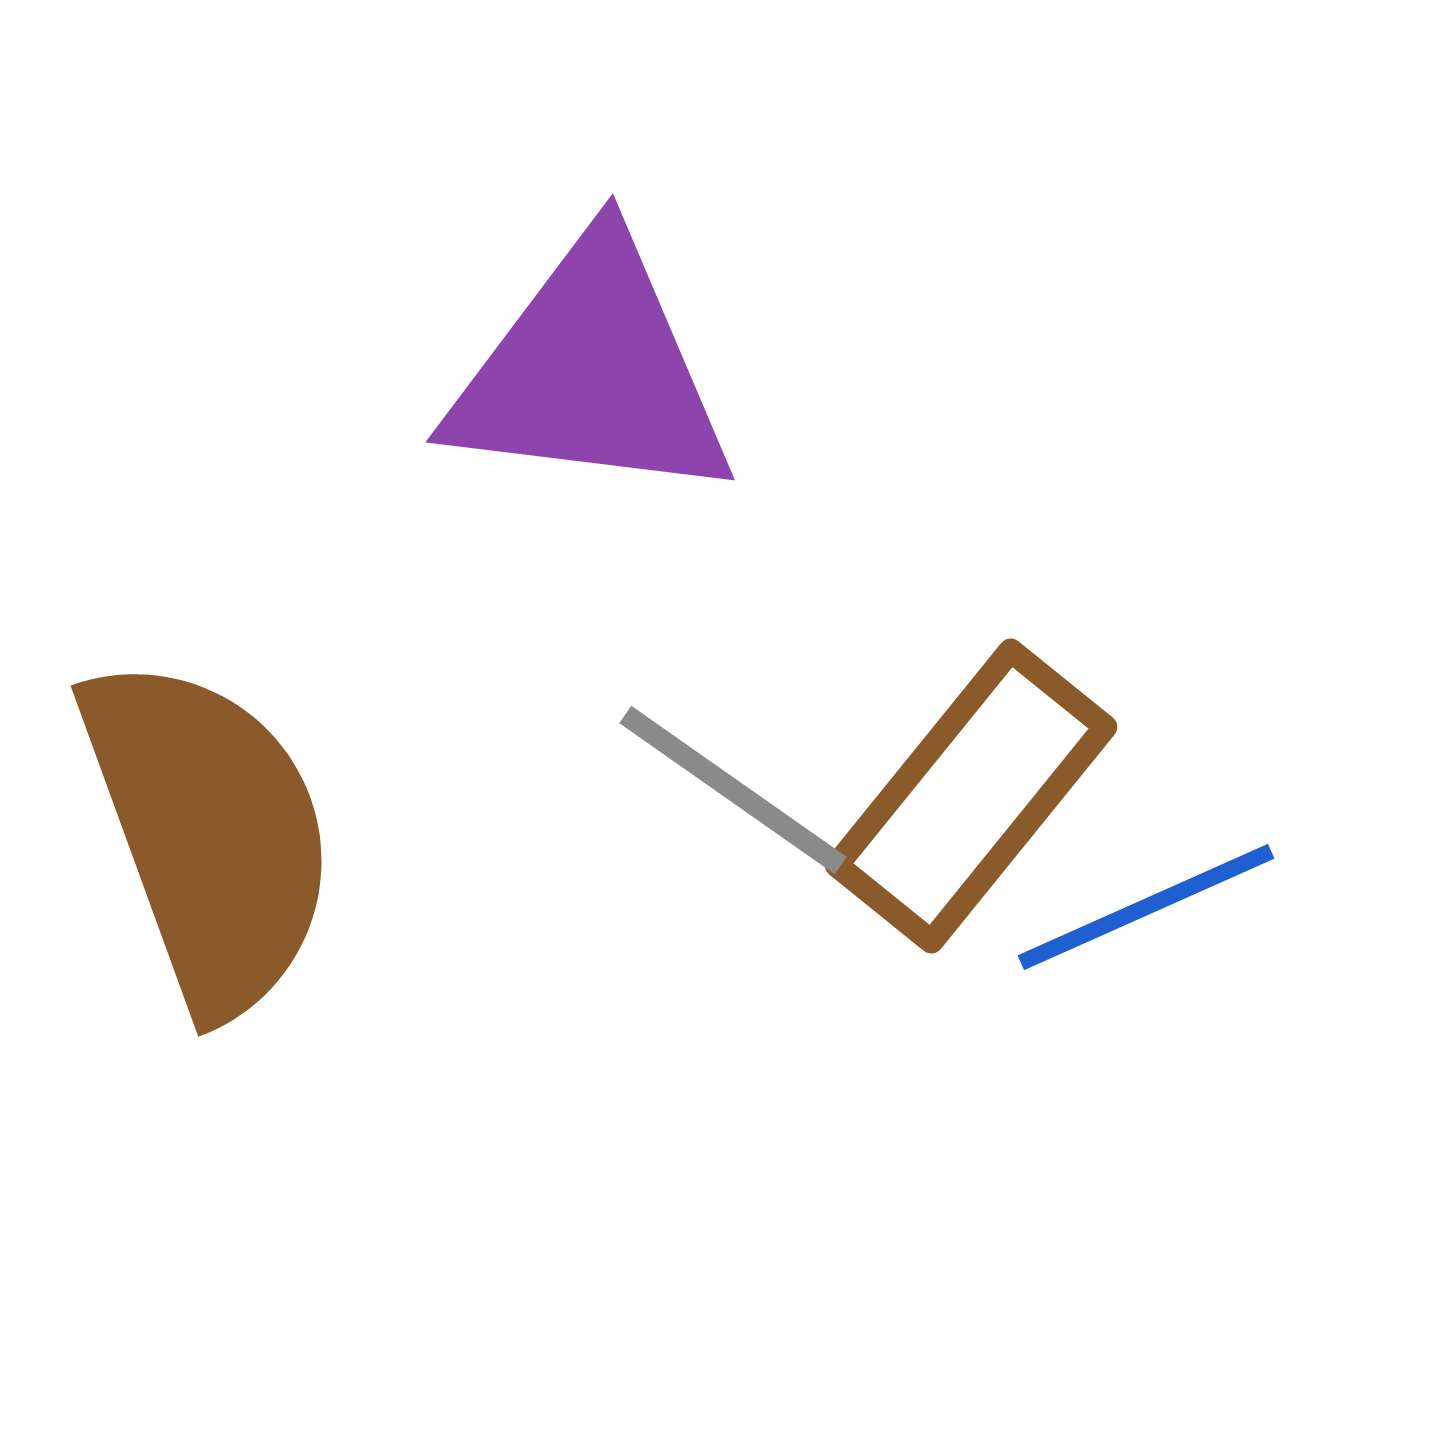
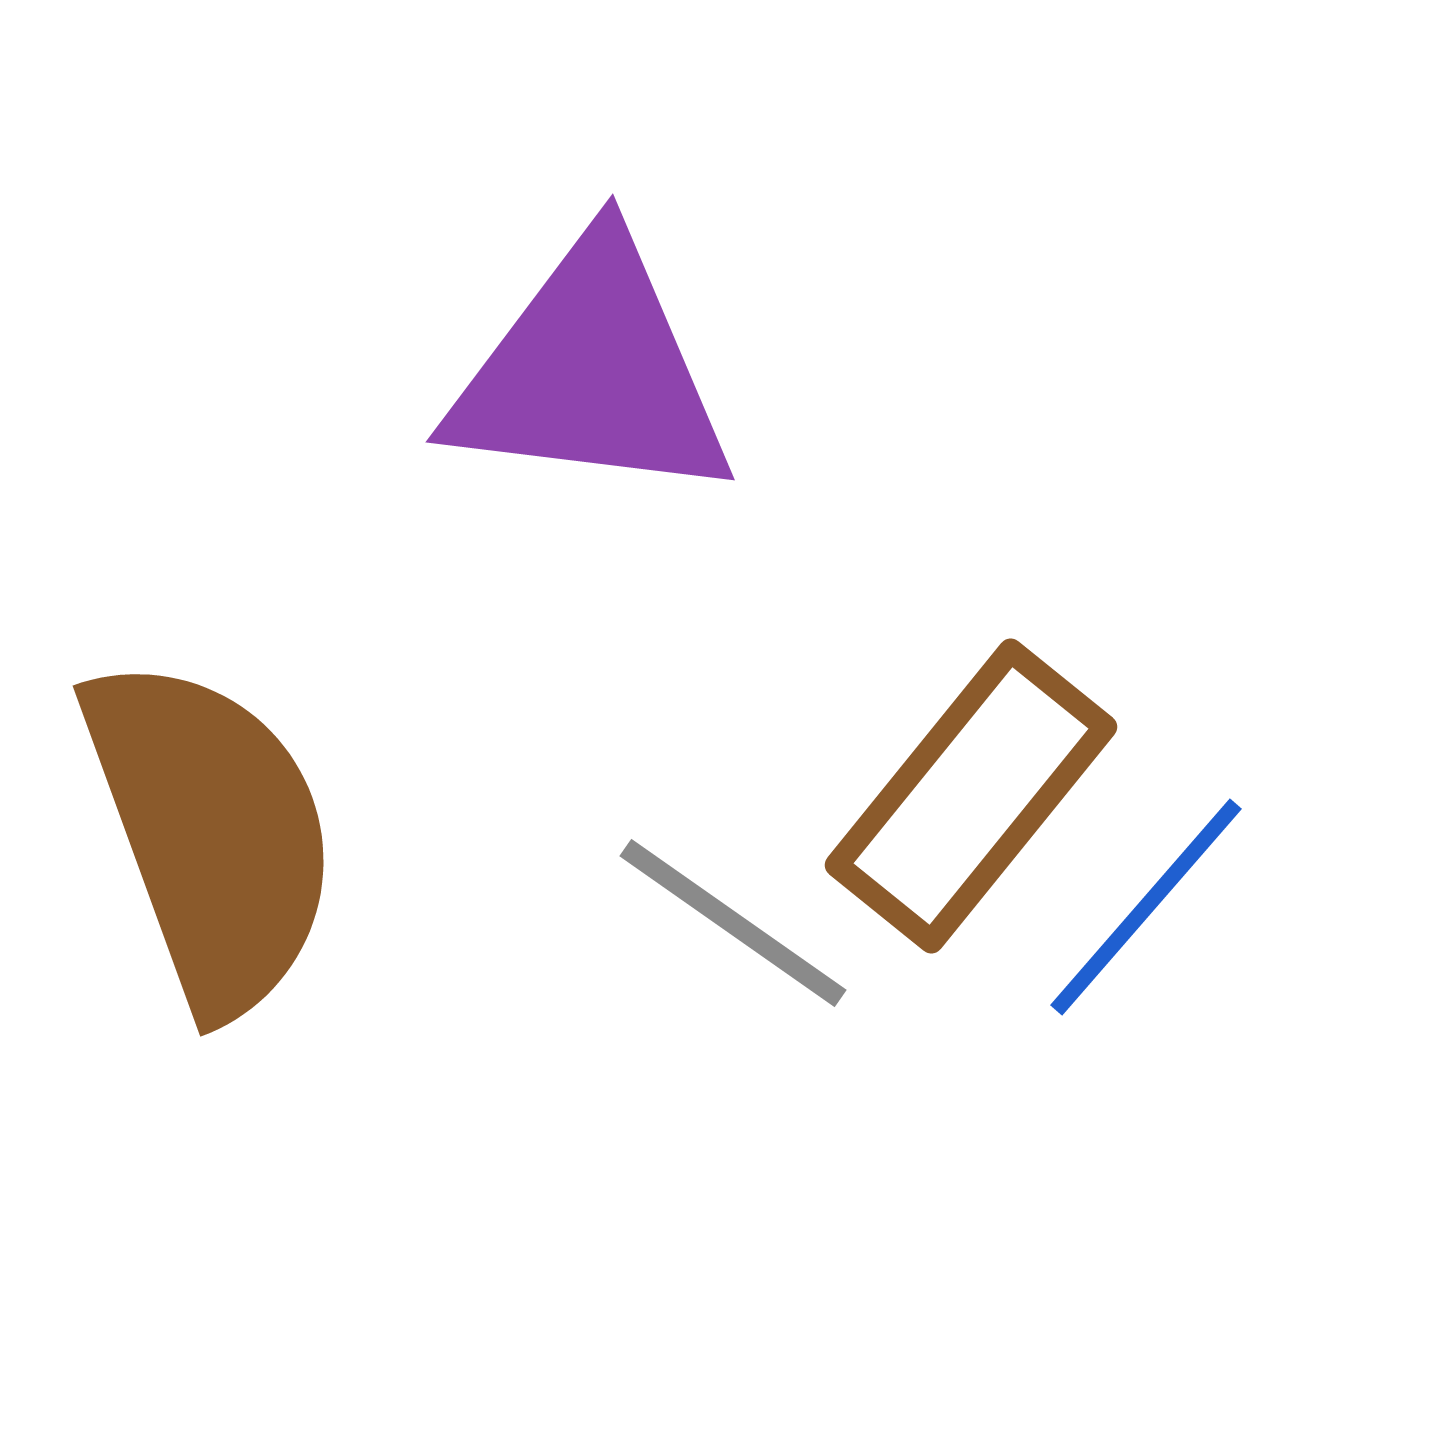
gray line: moved 133 px down
brown semicircle: moved 2 px right
blue line: rotated 25 degrees counterclockwise
